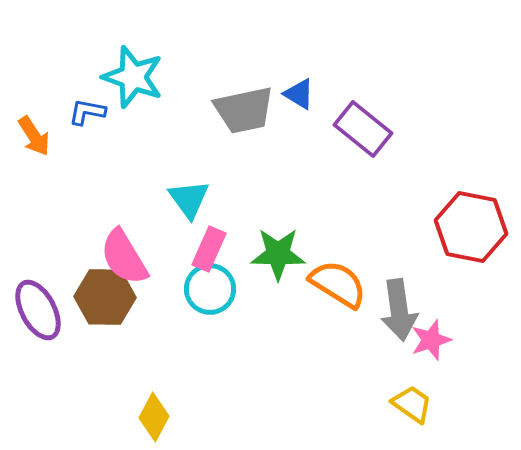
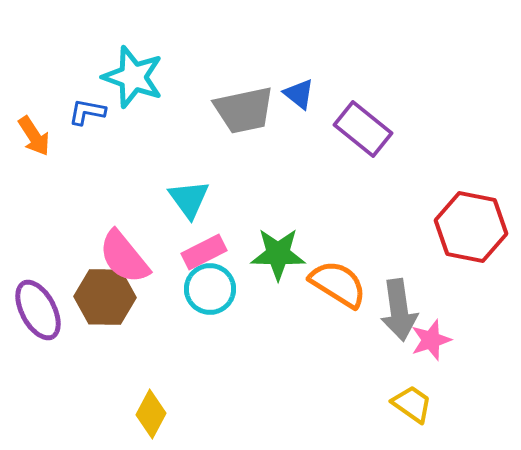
blue triangle: rotated 8 degrees clockwise
pink rectangle: moved 5 px left, 3 px down; rotated 39 degrees clockwise
pink semicircle: rotated 8 degrees counterclockwise
yellow diamond: moved 3 px left, 3 px up
